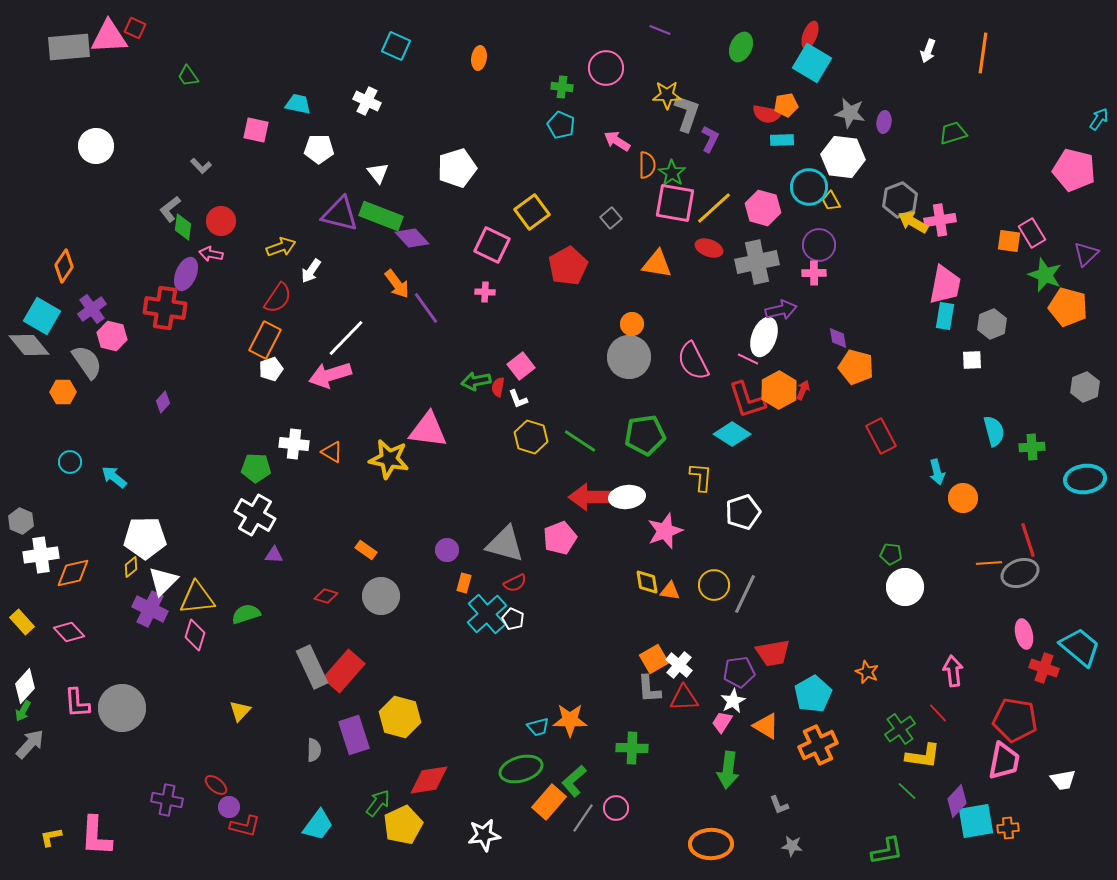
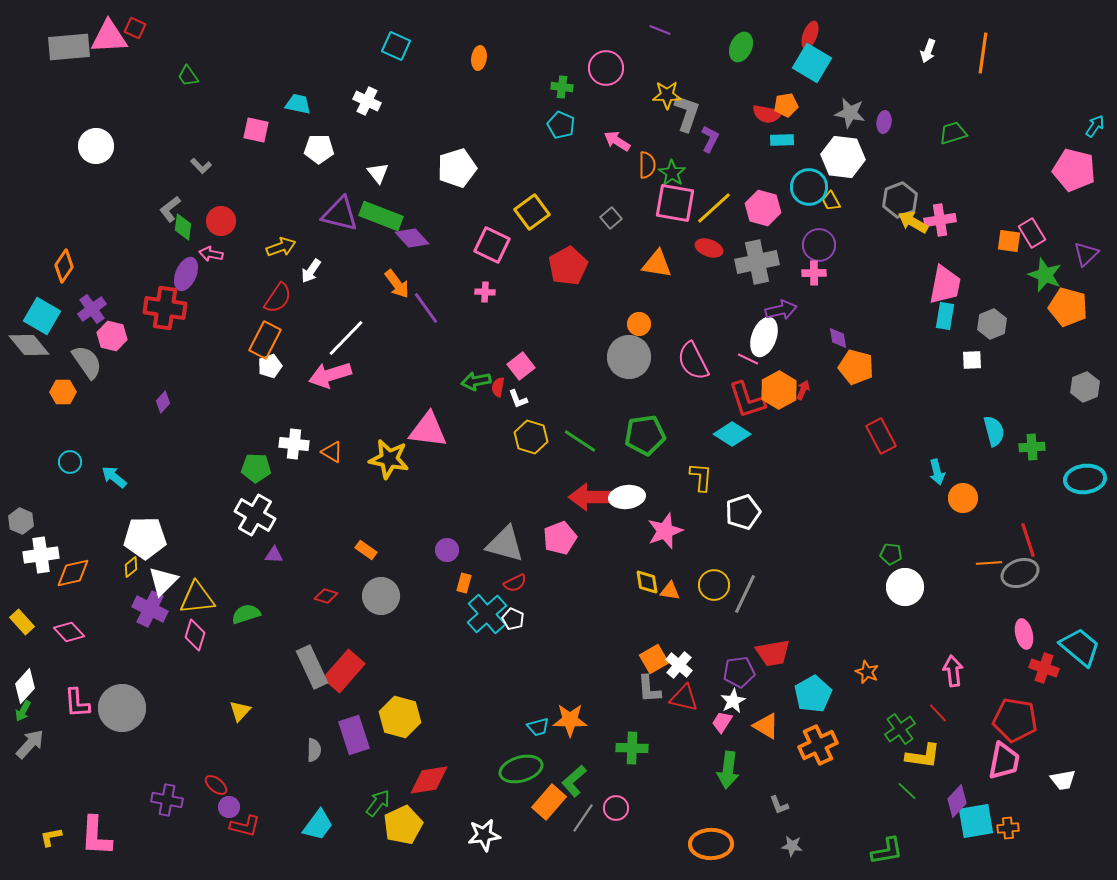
cyan arrow at (1099, 119): moved 4 px left, 7 px down
orange circle at (632, 324): moved 7 px right
white pentagon at (271, 369): moved 1 px left, 3 px up
red triangle at (684, 698): rotated 16 degrees clockwise
